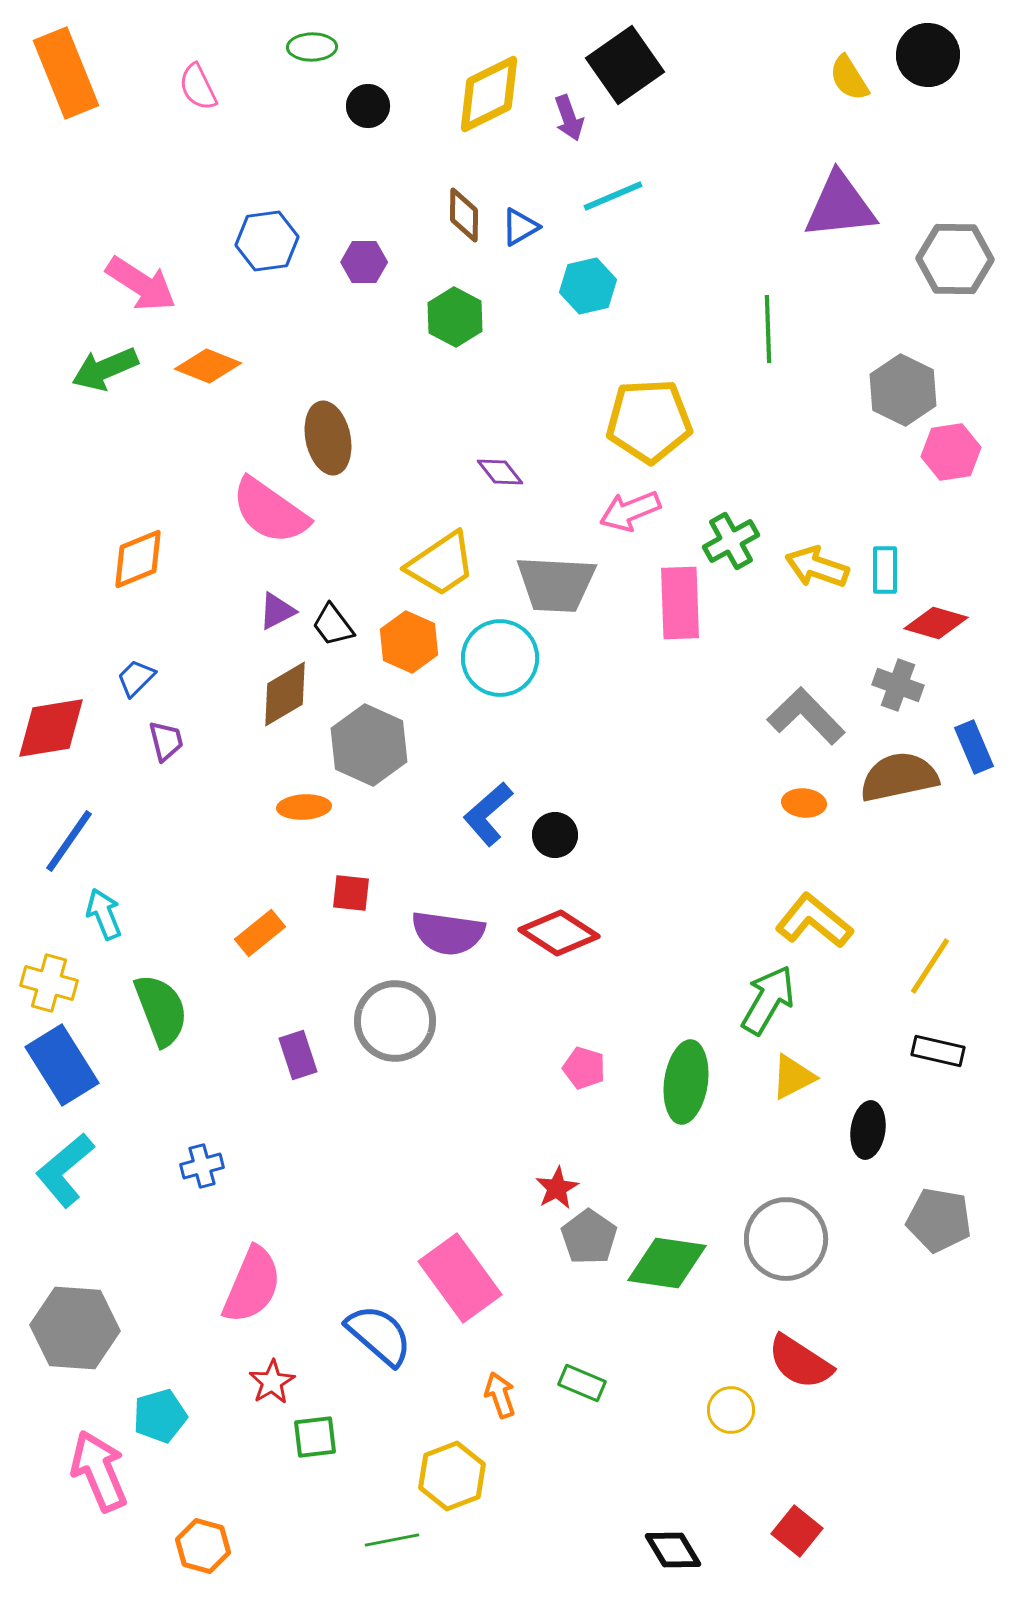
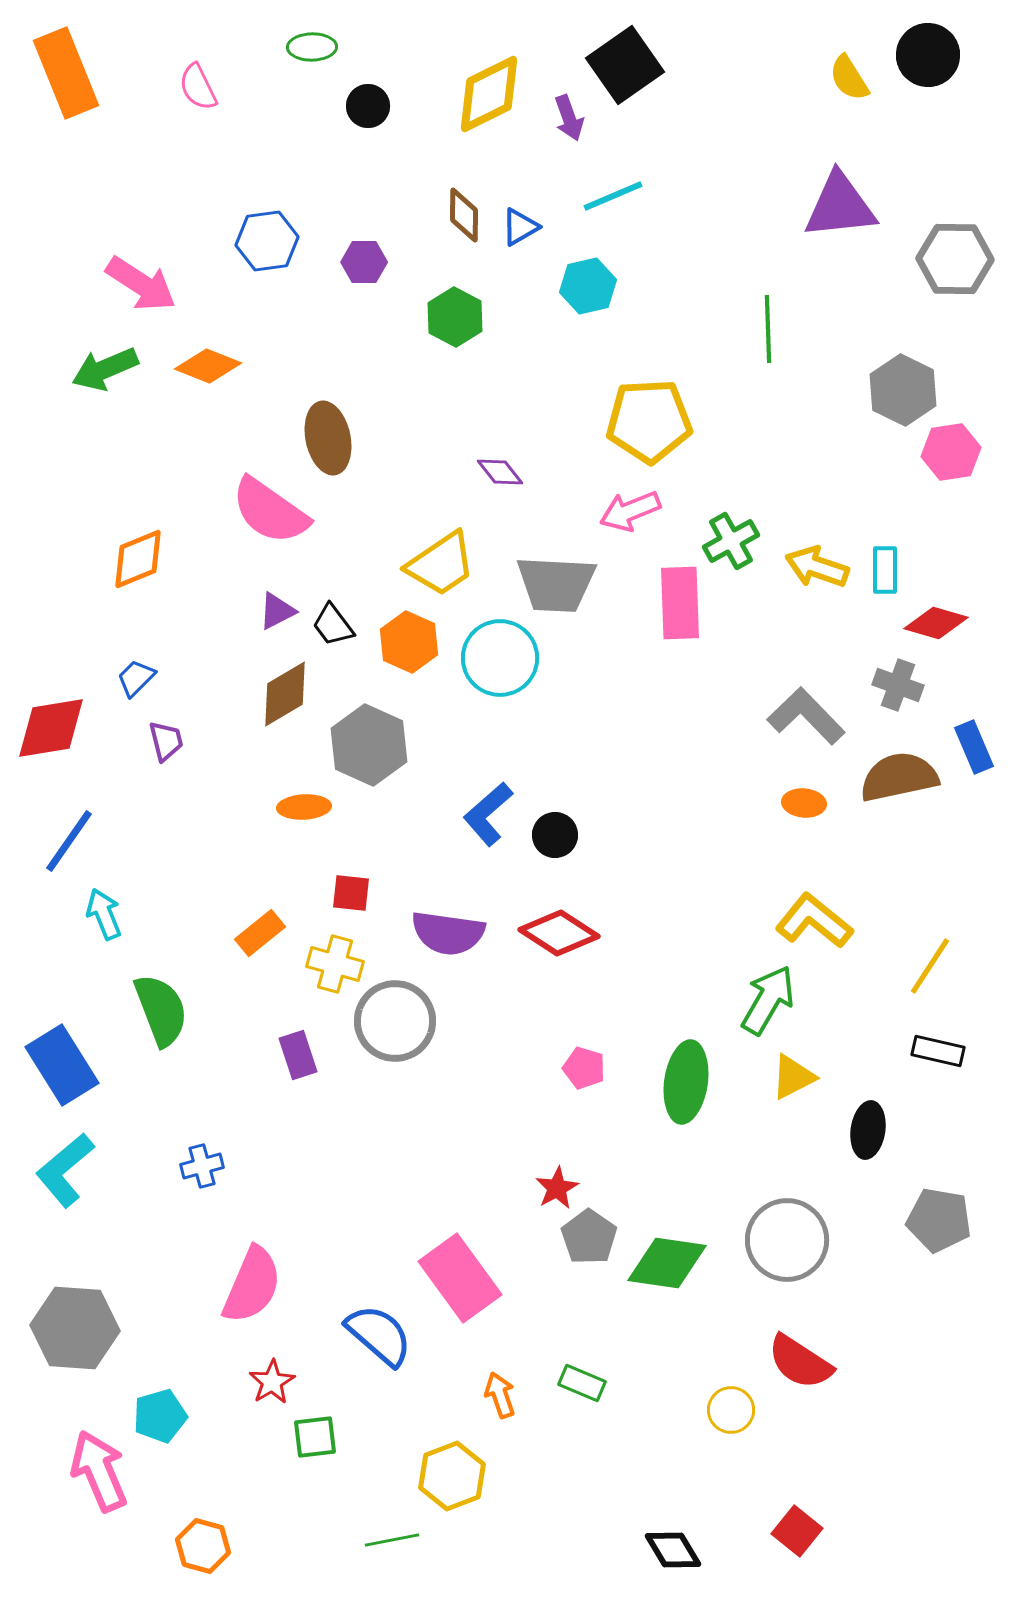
yellow cross at (49, 983): moved 286 px right, 19 px up
gray circle at (786, 1239): moved 1 px right, 1 px down
